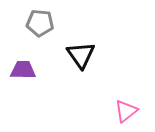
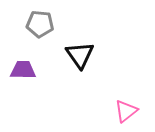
gray pentagon: moved 1 px down
black triangle: moved 1 px left
